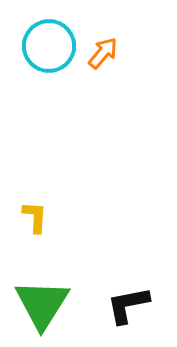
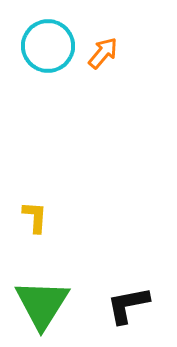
cyan circle: moved 1 px left
